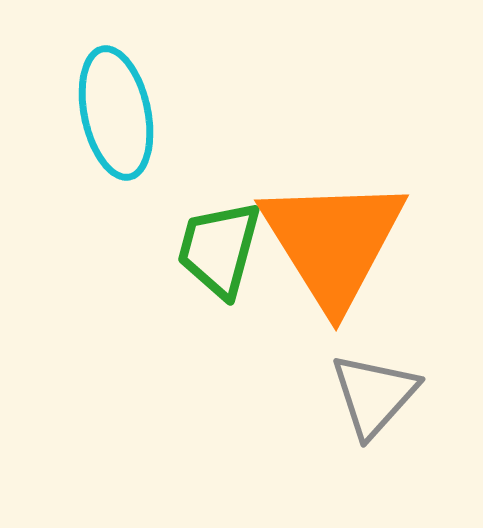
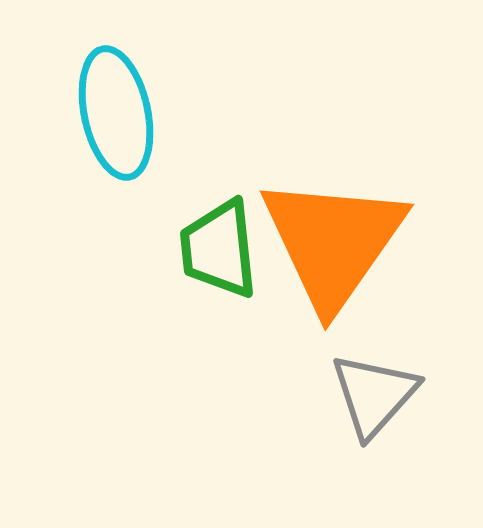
orange triangle: rotated 7 degrees clockwise
green trapezoid: rotated 21 degrees counterclockwise
